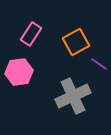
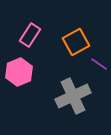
pink rectangle: moved 1 px left, 1 px down
pink hexagon: rotated 16 degrees counterclockwise
